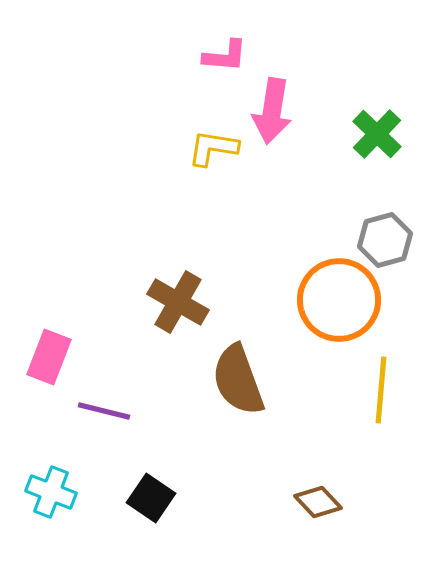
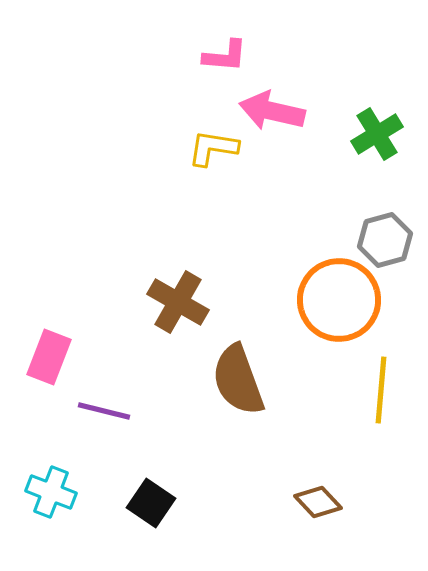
pink arrow: rotated 94 degrees clockwise
green cross: rotated 15 degrees clockwise
black square: moved 5 px down
